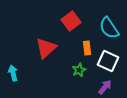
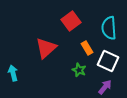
cyan semicircle: rotated 30 degrees clockwise
orange rectangle: rotated 24 degrees counterclockwise
green star: rotated 24 degrees counterclockwise
